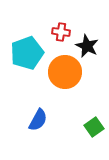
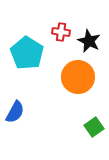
black star: moved 2 px right, 5 px up
cyan pentagon: rotated 20 degrees counterclockwise
orange circle: moved 13 px right, 5 px down
blue semicircle: moved 23 px left, 8 px up
